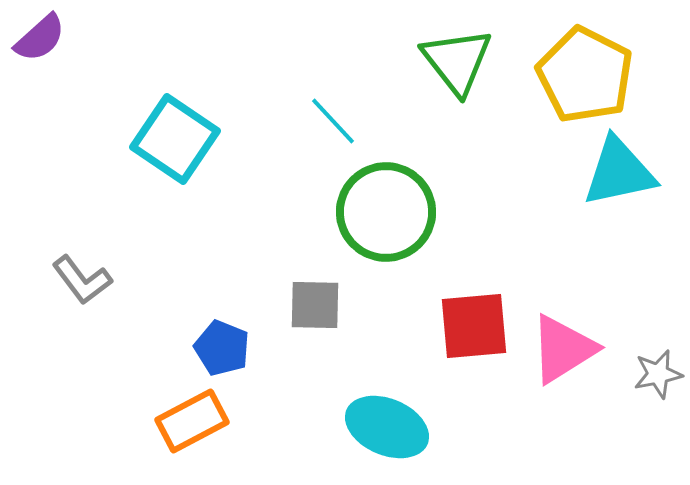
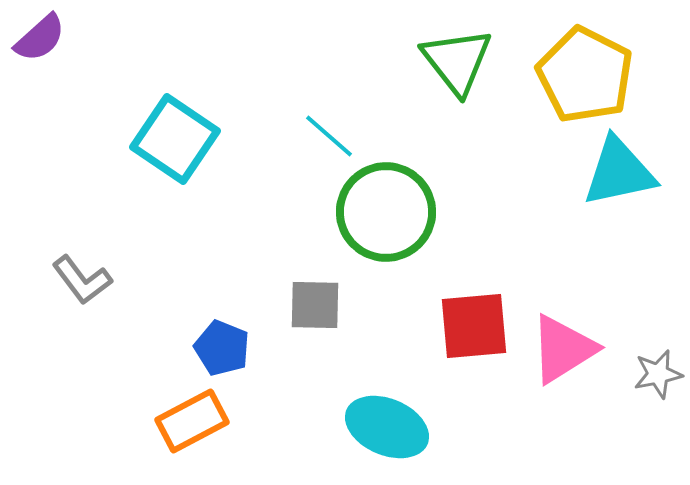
cyan line: moved 4 px left, 15 px down; rotated 6 degrees counterclockwise
